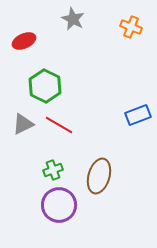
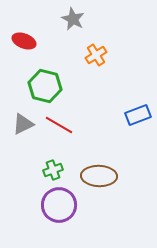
orange cross: moved 35 px left, 28 px down; rotated 35 degrees clockwise
red ellipse: rotated 45 degrees clockwise
green hexagon: rotated 12 degrees counterclockwise
brown ellipse: rotated 76 degrees clockwise
